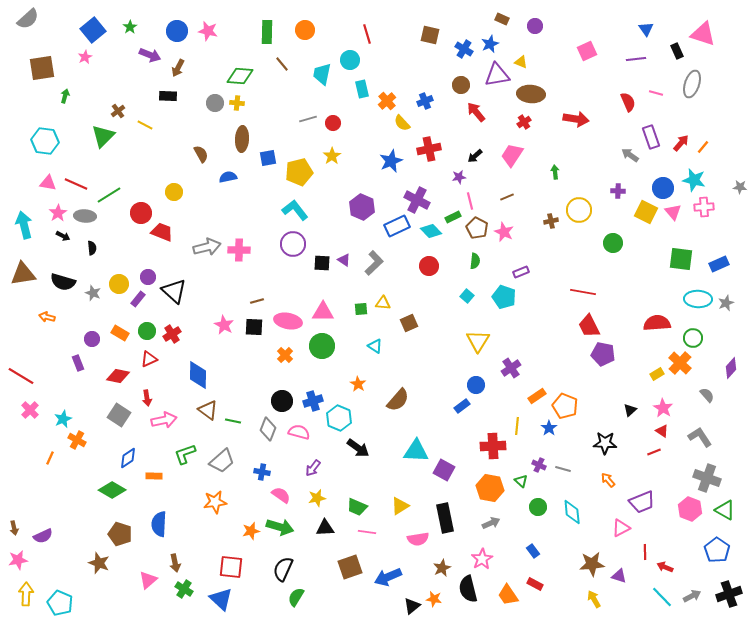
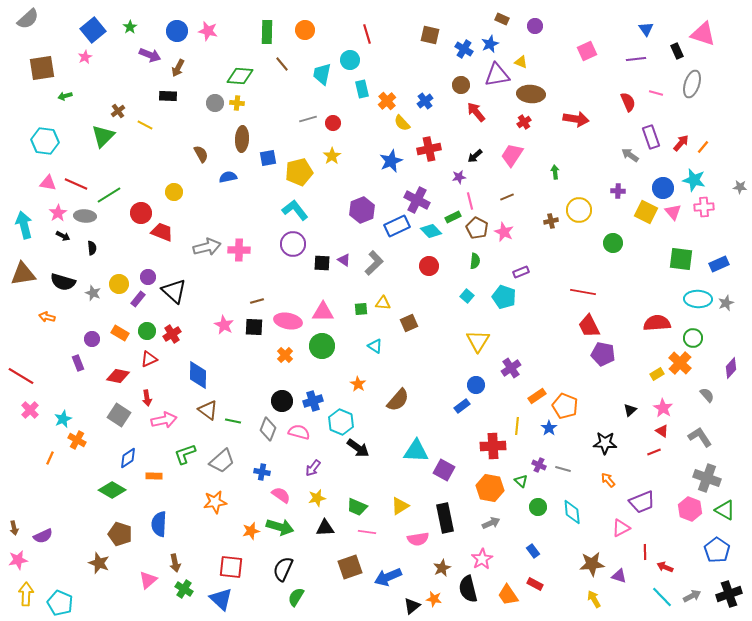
green arrow at (65, 96): rotated 120 degrees counterclockwise
blue cross at (425, 101): rotated 14 degrees counterclockwise
purple hexagon at (362, 207): moved 3 px down; rotated 15 degrees clockwise
cyan hexagon at (339, 418): moved 2 px right, 4 px down
